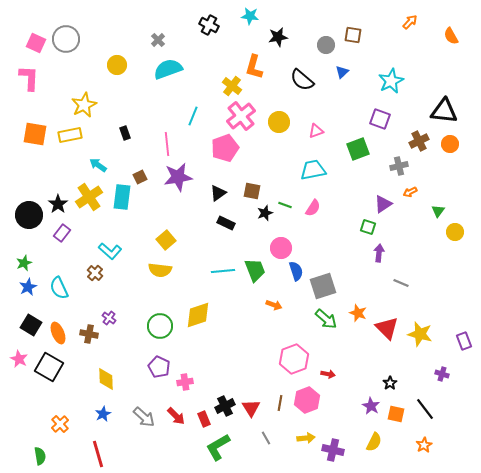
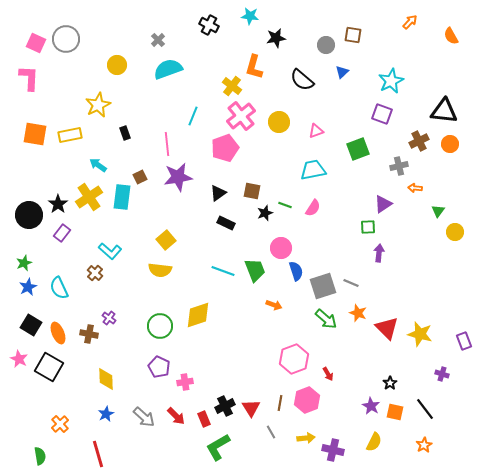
black star at (278, 37): moved 2 px left, 1 px down
yellow star at (84, 105): moved 14 px right
purple square at (380, 119): moved 2 px right, 5 px up
orange arrow at (410, 192): moved 5 px right, 4 px up; rotated 32 degrees clockwise
green square at (368, 227): rotated 21 degrees counterclockwise
cyan line at (223, 271): rotated 25 degrees clockwise
gray line at (401, 283): moved 50 px left
red arrow at (328, 374): rotated 48 degrees clockwise
blue star at (103, 414): moved 3 px right
orange square at (396, 414): moved 1 px left, 2 px up
gray line at (266, 438): moved 5 px right, 6 px up
